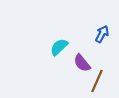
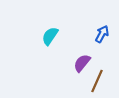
cyan semicircle: moved 9 px left, 11 px up; rotated 12 degrees counterclockwise
purple semicircle: rotated 78 degrees clockwise
